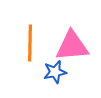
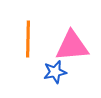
orange line: moved 2 px left, 4 px up
